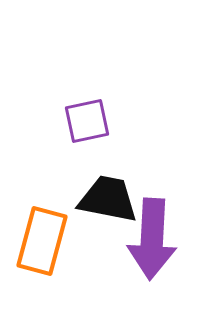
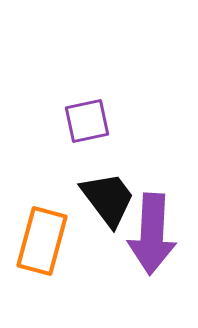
black trapezoid: rotated 42 degrees clockwise
purple arrow: moved 5 px up
